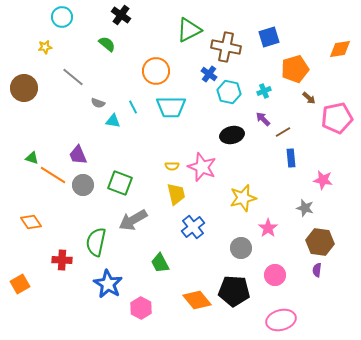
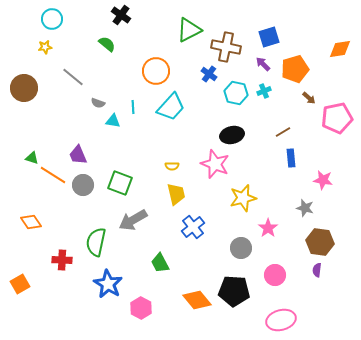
cyan circle at (62, 17): moved 10 px left, 2 px down
cyan hexagon at (229, 92): moved 7 px right, 1 px down
cyan line at (133, 107): rotated 24 degrees clockwise
cyan trapezoid at (171, 107): rotated 48 degrees counterclockwise
purple arrow at (263, 119): moved 55 px up
pink star at (202, 167): moved 13 px right, 3 px up
